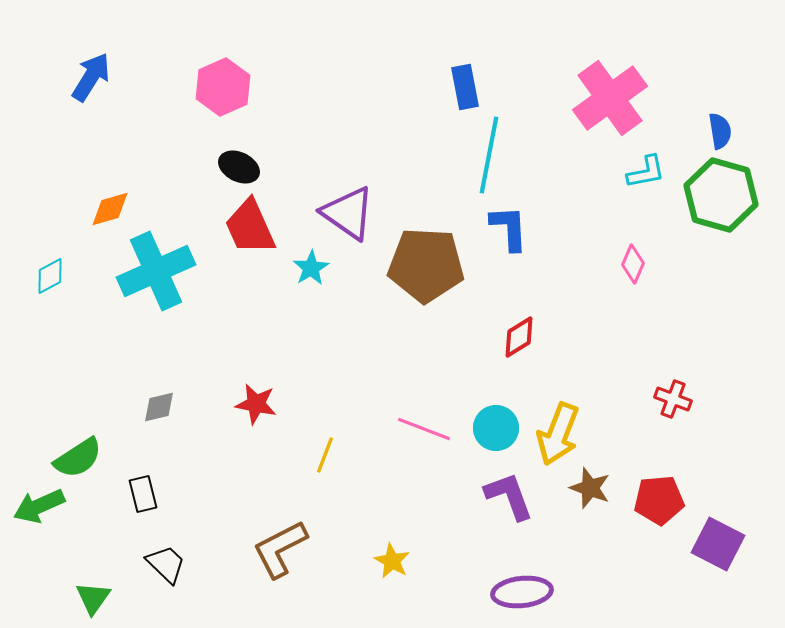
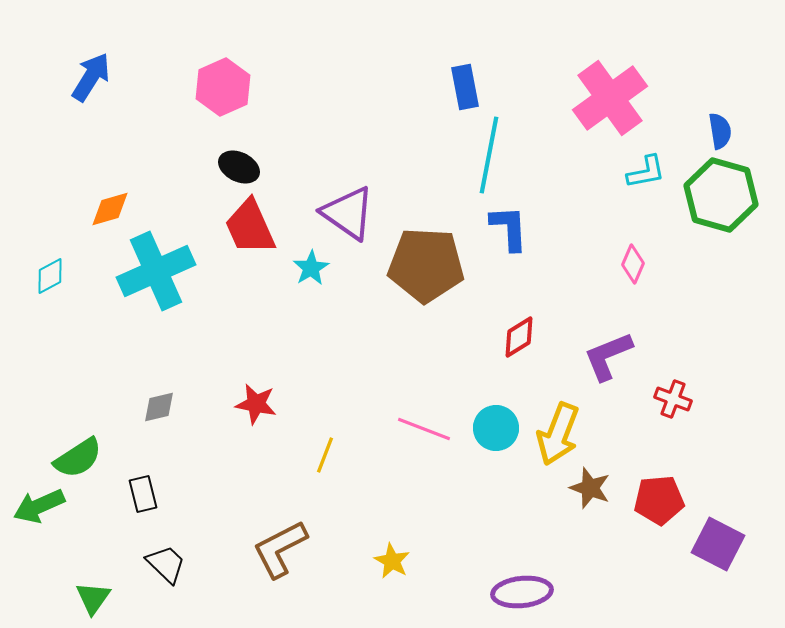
purple L-shape: moved 99 px right, 140 px up; rotated 92 degrees counterclockwise
